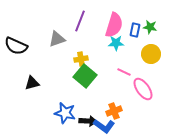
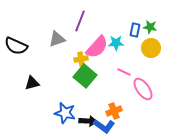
pink semicircle: moved 17 px left, 22 px down; rotated 25 degrees clockwise
yellow circle: moved 6 px up
